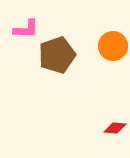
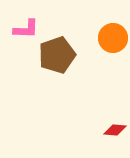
orange circle: moved 8 px up
red diamond: moved 2 px down
